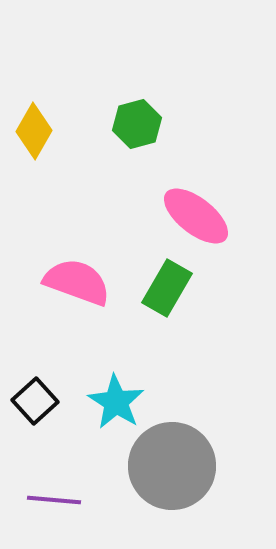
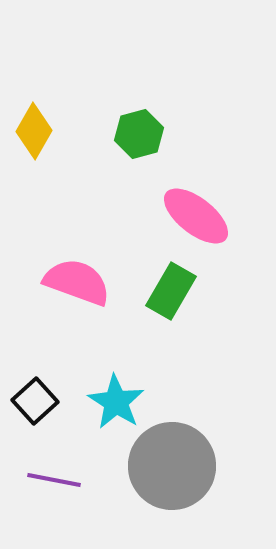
green hexagon: moved 2 px right, 10 px down
green rectangle: moved 4 px right, 3 px down
purple line: moved 20 px up; rotated 6 degrees clockwise
